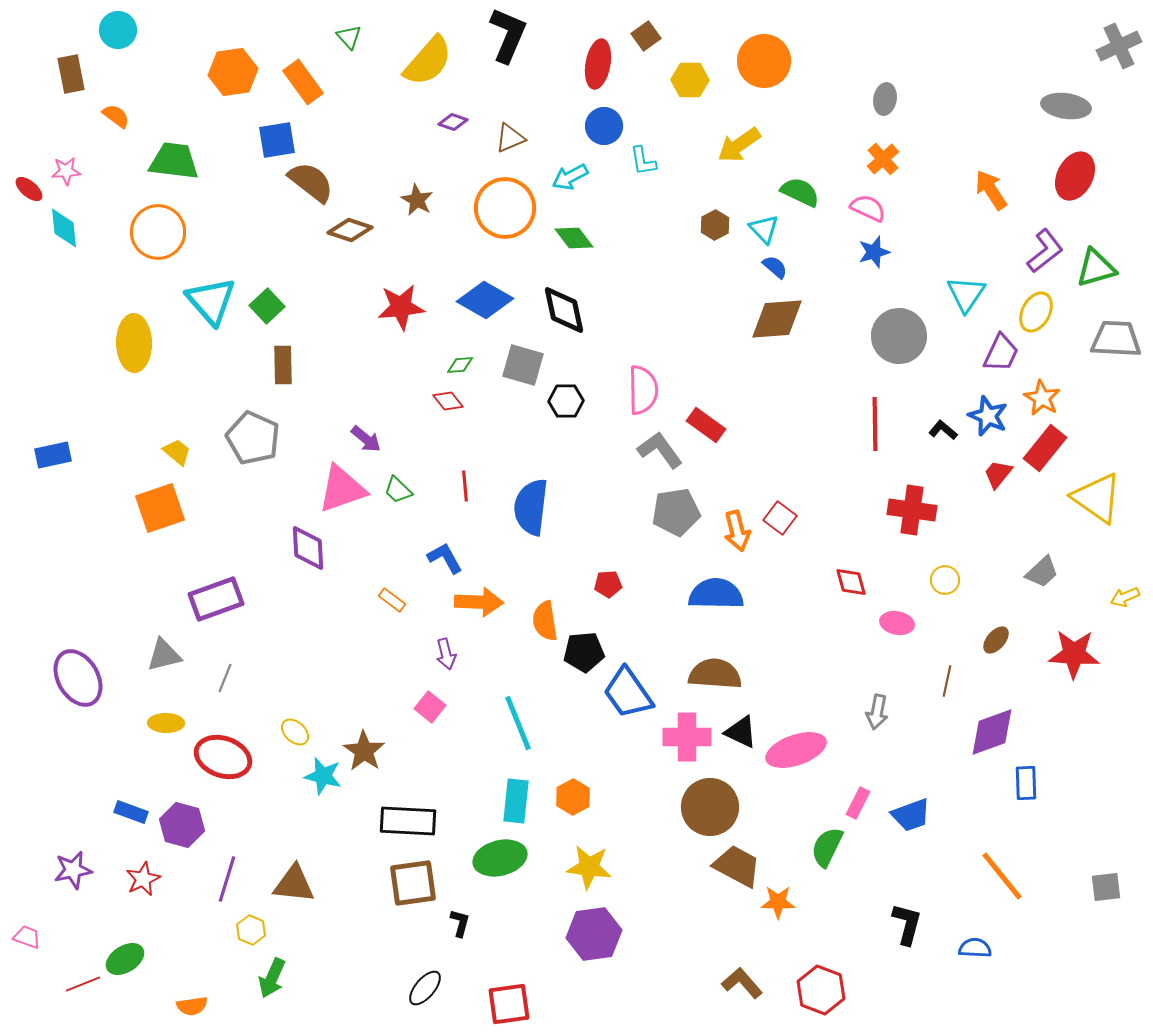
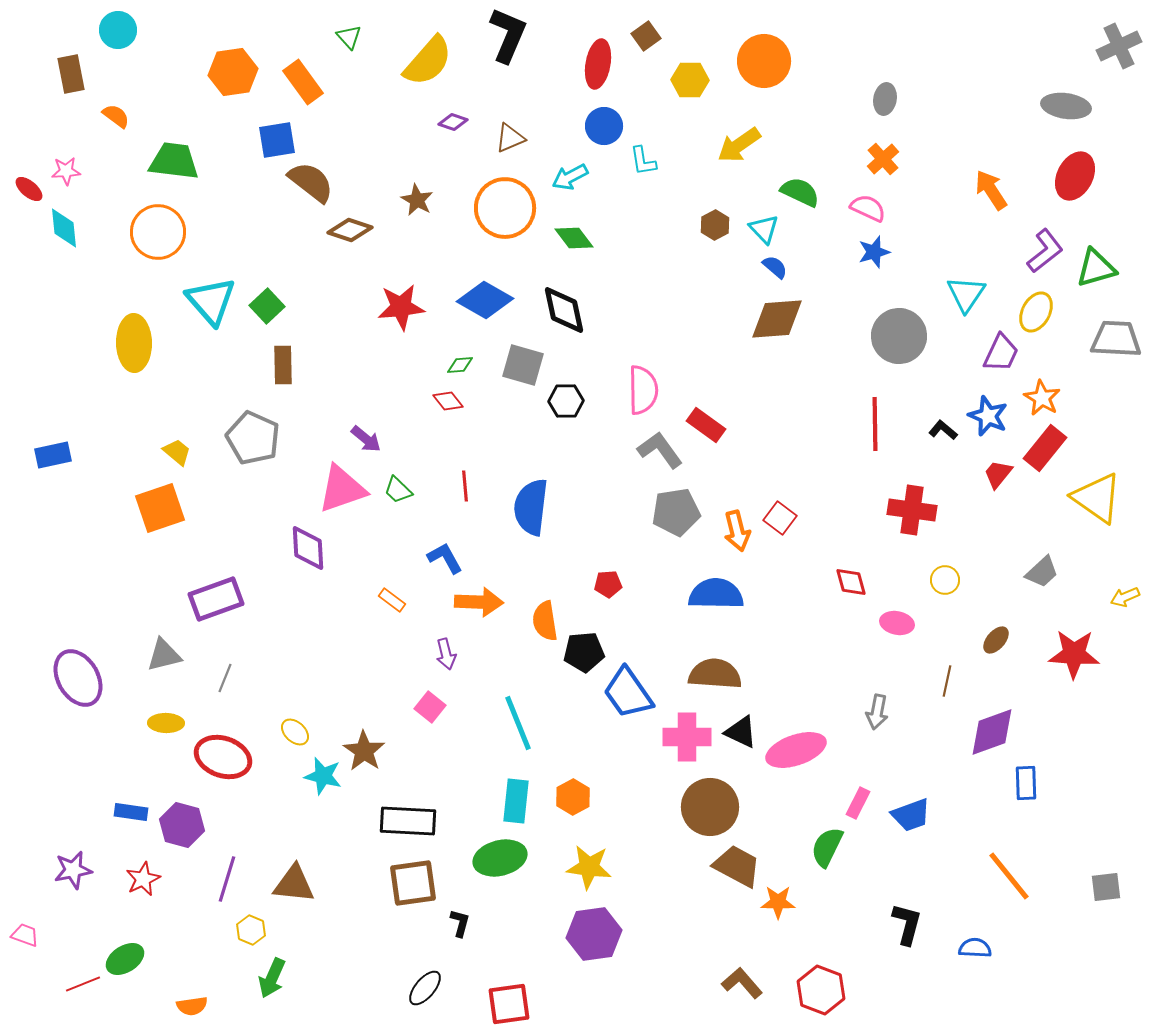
blue rectangle at (131, 812): rotated 12 degrees counterclockwise
orange line at (1002, 876): moved 7 px right
pink trapezoid at (27, 937): moved 2 px left, 2 px up
